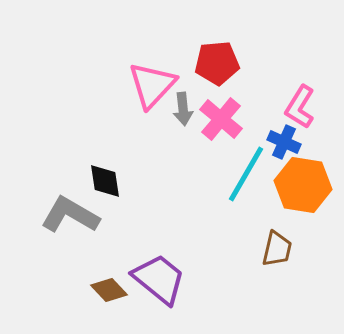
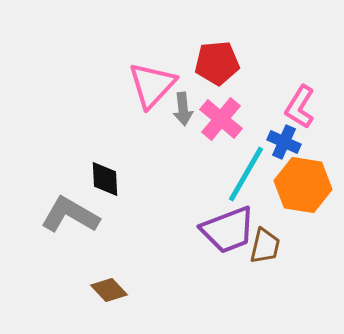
black diamond: moved 2 px up; rotated 6 degrees clockwise
brown trapezoid: moved 12 px left, 3 px up
purple trapezoid: moved 69 px right, 49 px up; rotated 120 degrees clockwise
